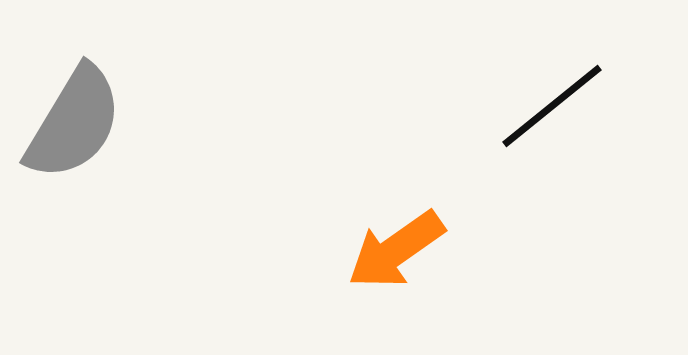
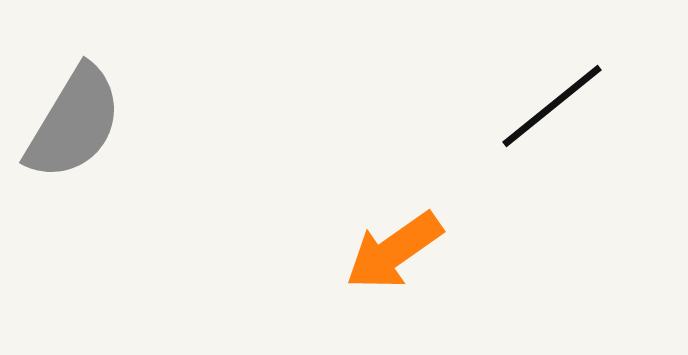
orange arrow: moved 2 px left, 1 px down
